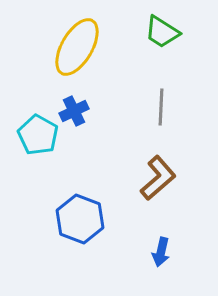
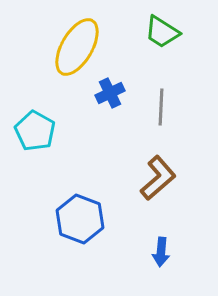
blue cross: moved 36 px right, 18 px up
cyan pentagon: moved 3 px left, 4 px up
blue arrow: rotated 8 degrees counterclockwise
